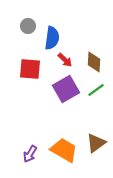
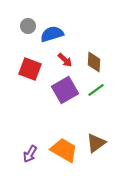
blue semicircle: moved 4 px up; rotated 115 degrees counterclockwise
red square: rotated 15 degrees clockwise
purple square: moved 1 px left, 1 px down
